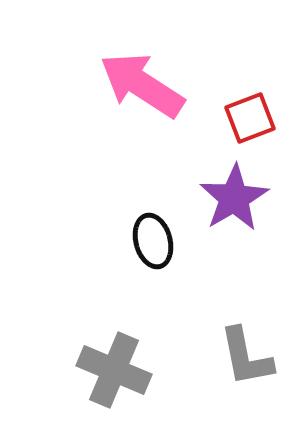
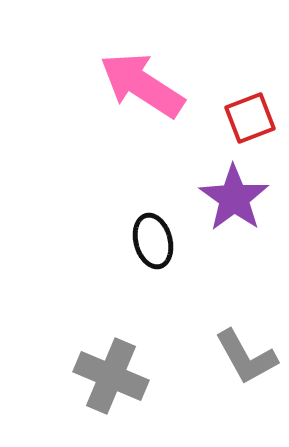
purple star: rotated 6 degrees counterclockwise
gray L-shape: rotated 18 degrees counterclockwise
gray cross: moved 3 px left, 6 px down
